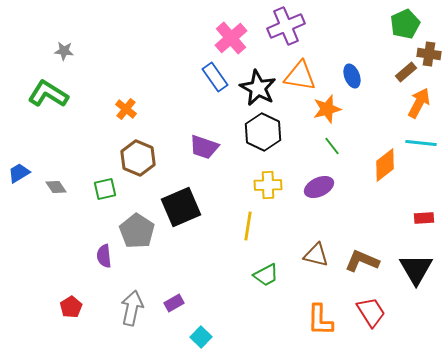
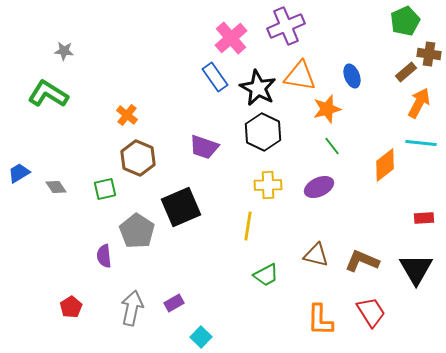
green pentagon: moved 3 px up
orange cross: moved 1 px right, 6 px down
